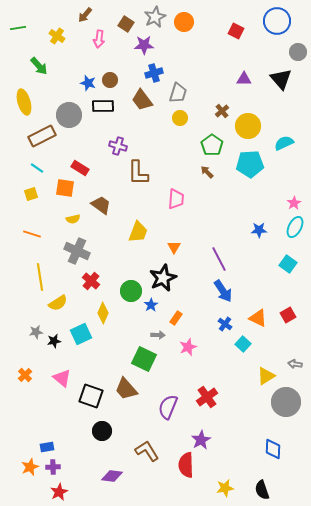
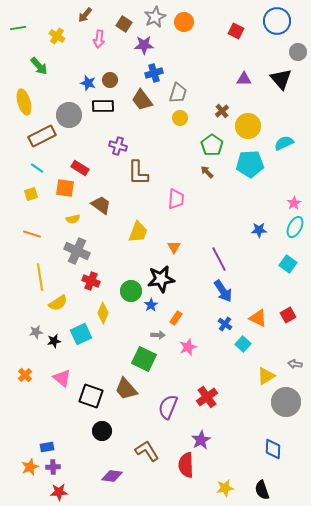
brown square at (126, 24): moved 2 px left
black star at (163, 278): moved 2 px left, 1 px down; rotated 16 degrees clockwise
red cross at (91, 281): rotated 18 degrees counterclockwise
red star at (59, 492): rotated 24 degrees clockwise
